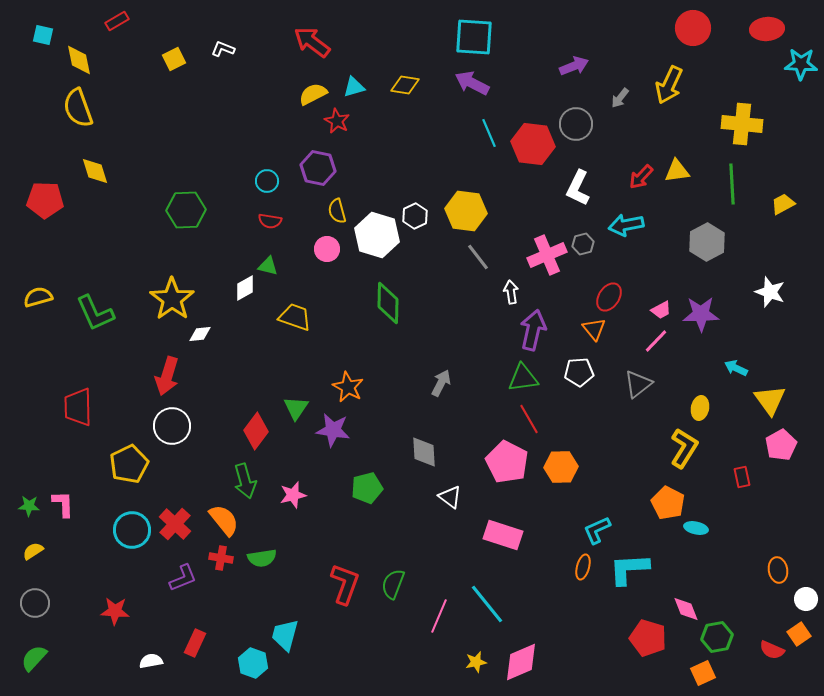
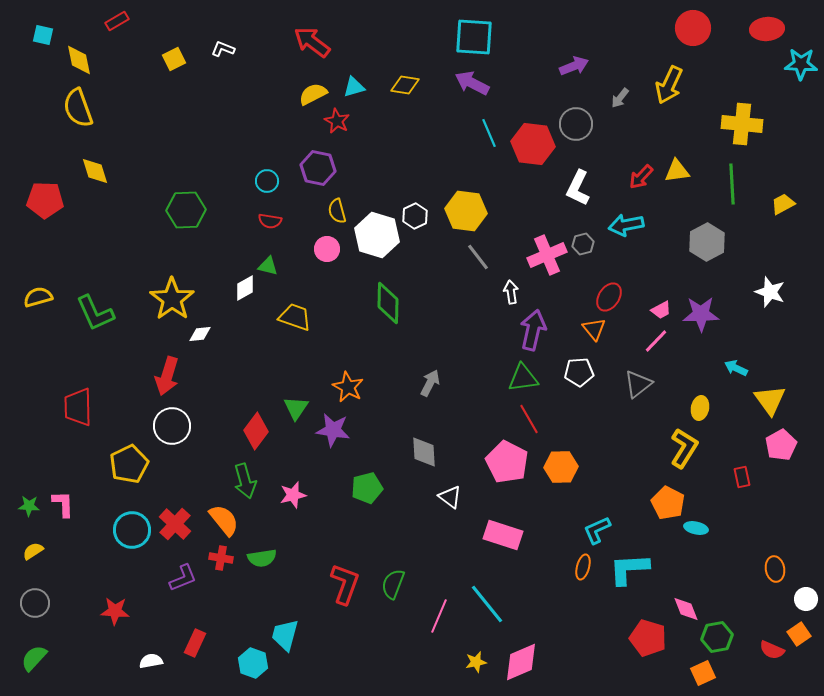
gray arrow at (441, 383): moved 11 px left
orange ellipse at (778, 570): moved 3 px left, 1 px up
